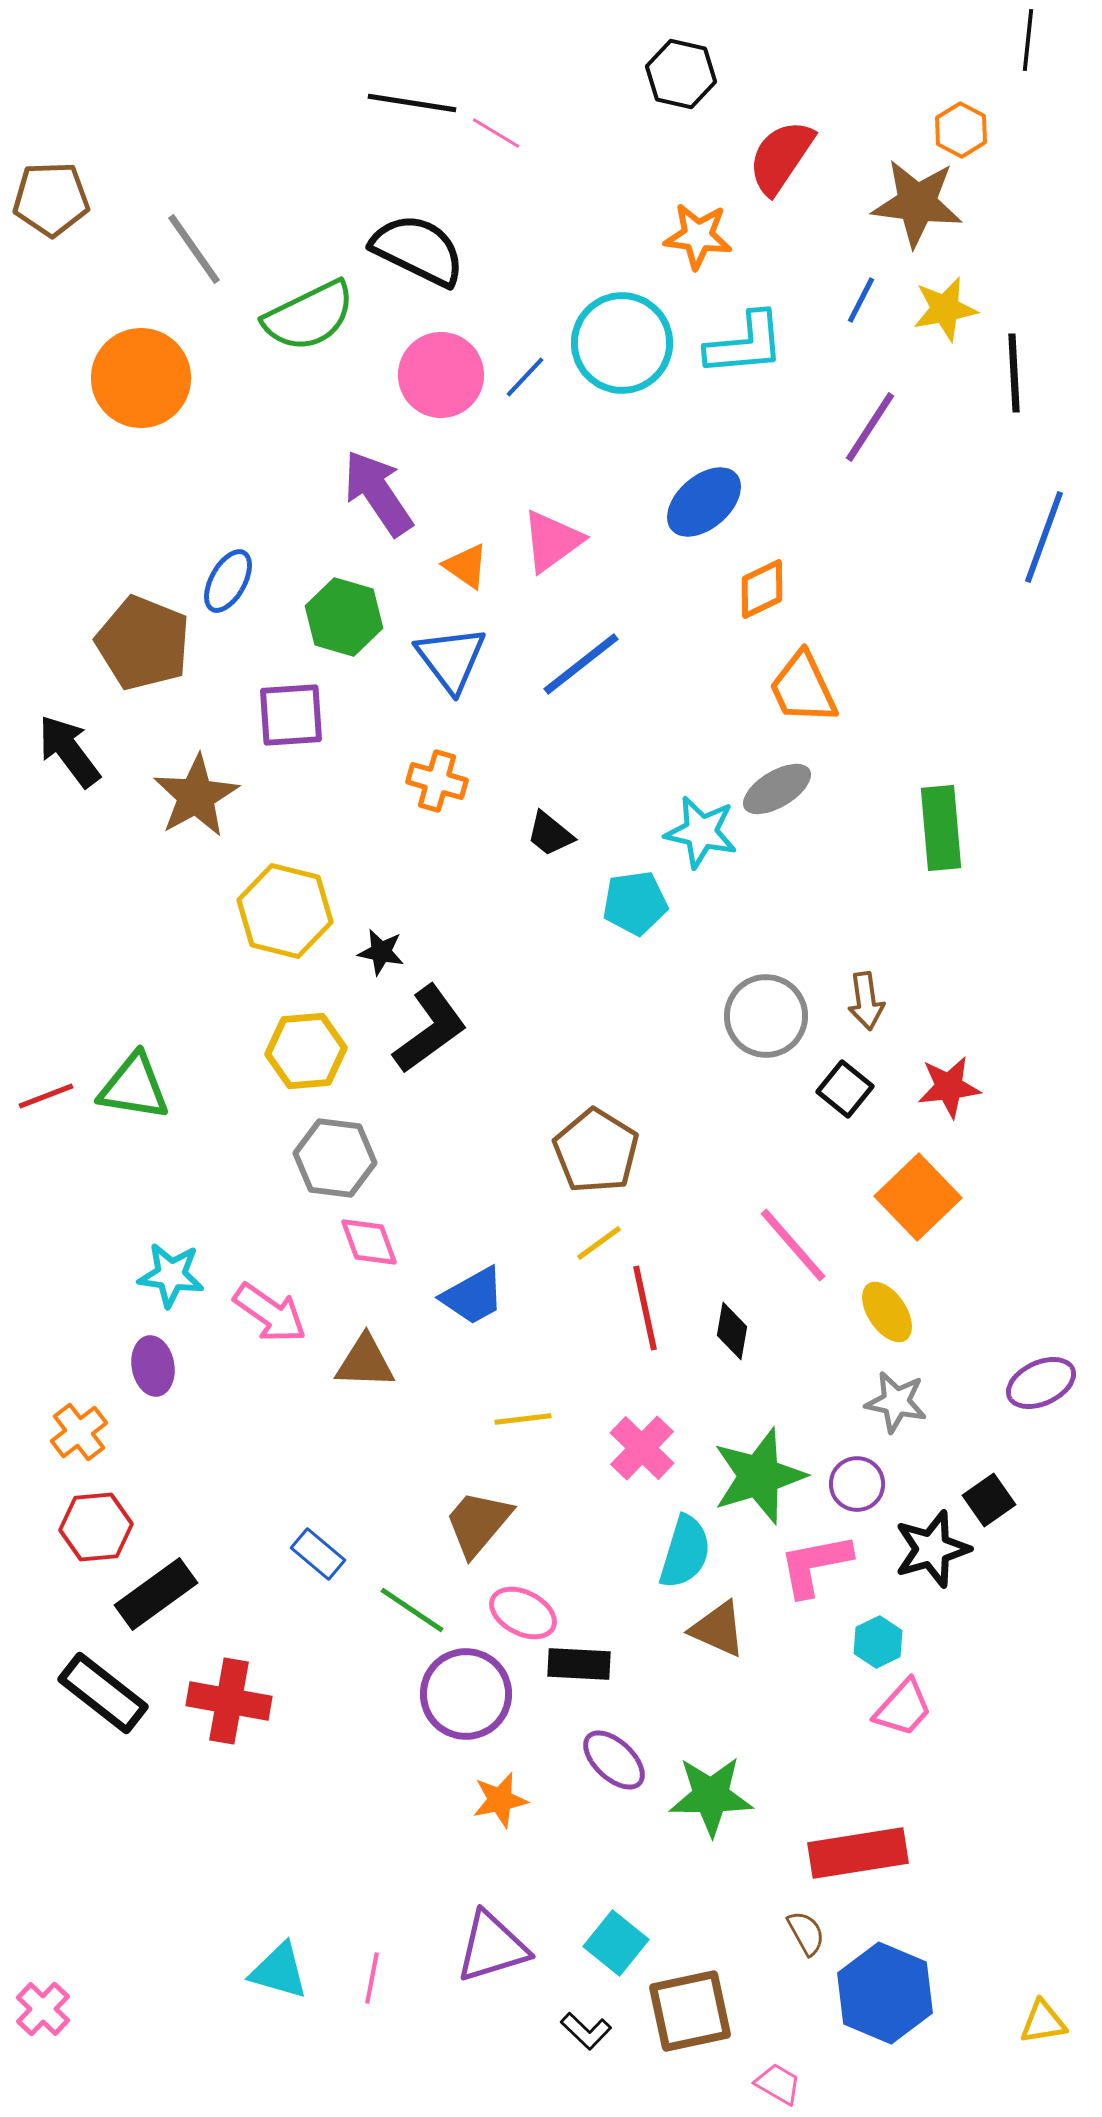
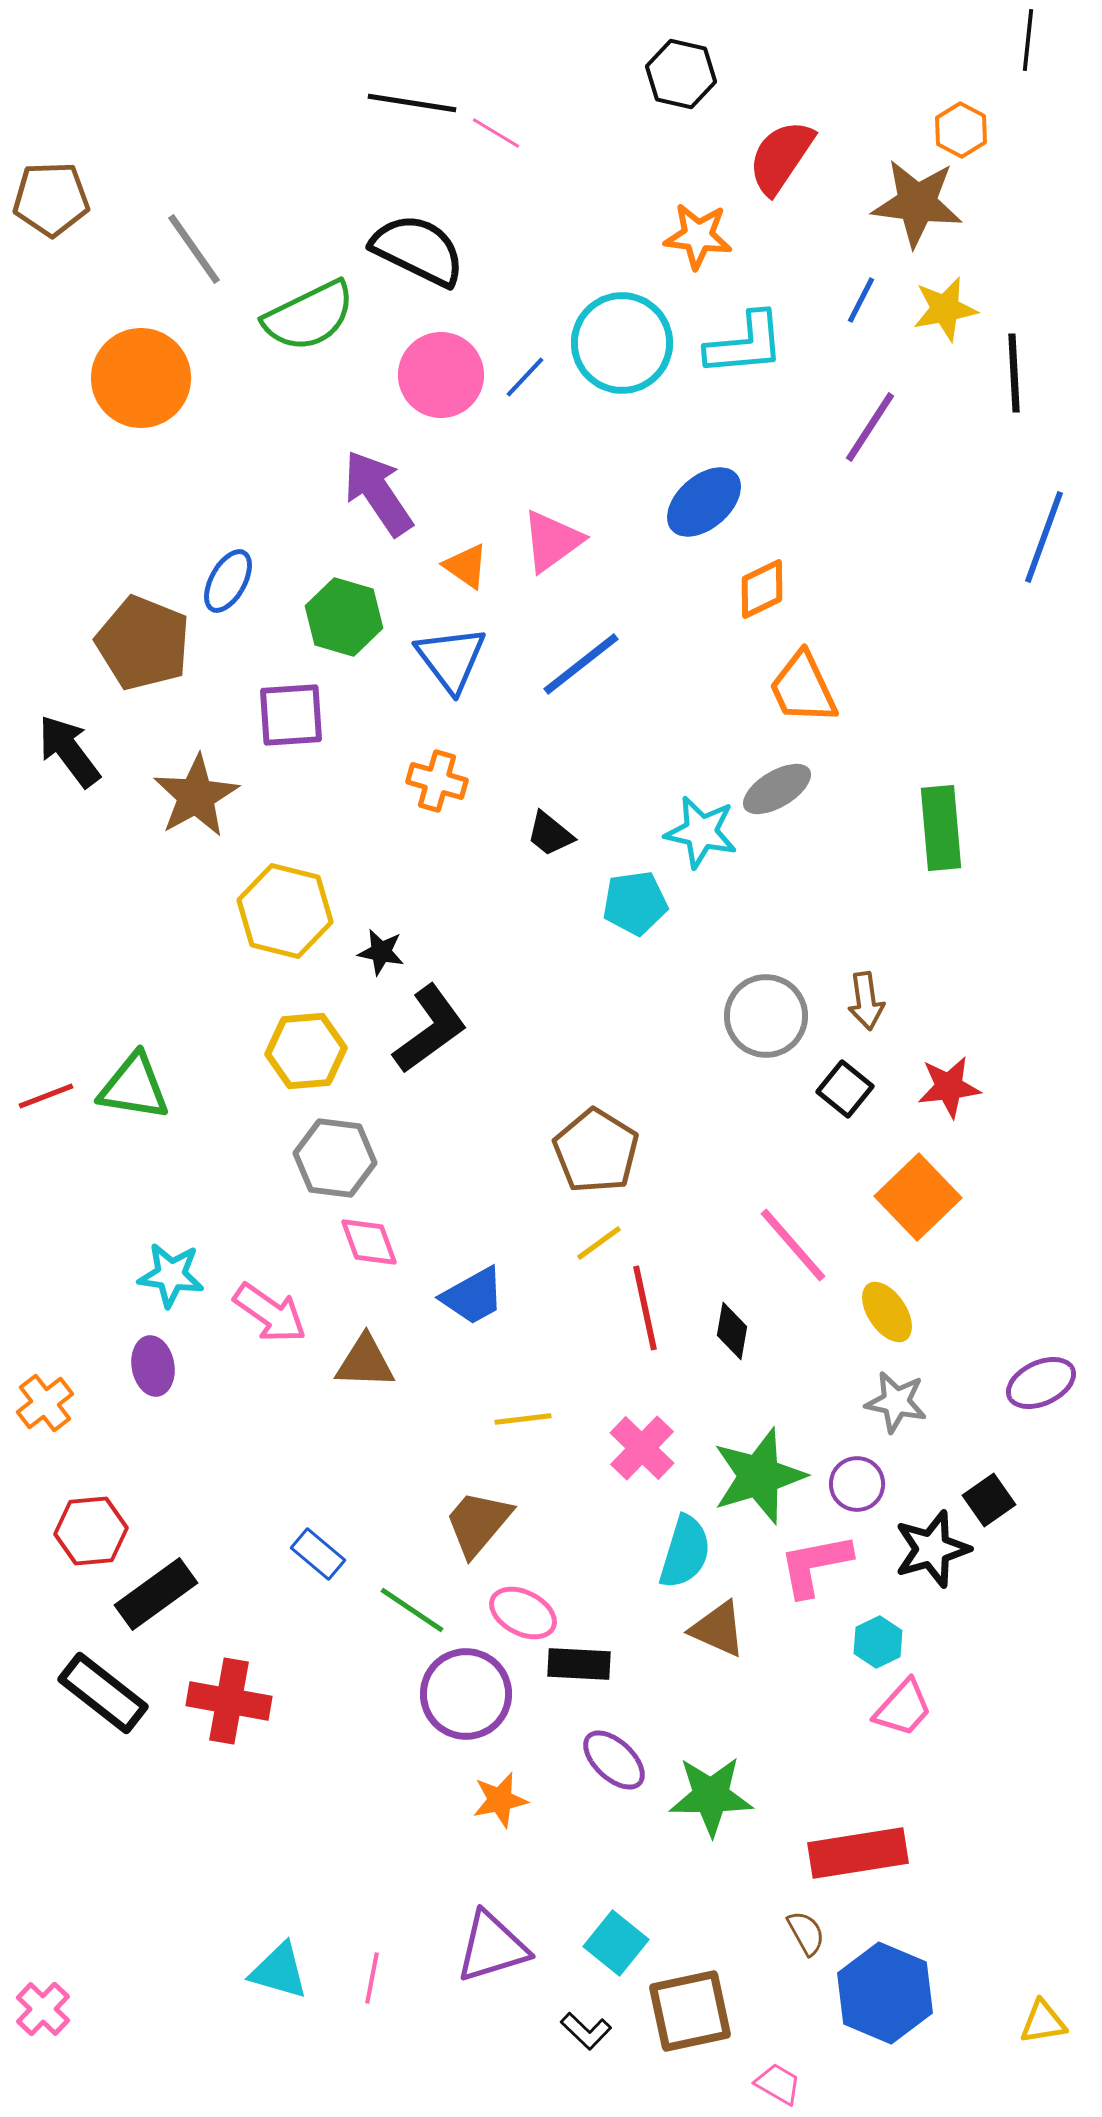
orange cross at (79, 1432): moved 34 px left, 29 px up
red hexagon at (96, 1527): moved 5 px left, 4 px down
